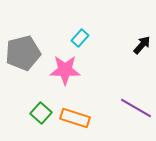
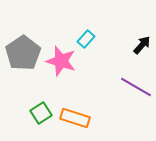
cyan rectangle: moved 6 px right, 1 px down
gray pentagon: rotated 20 degrees counterclockwise
pink star: moved 4 px left, 9 px up; rotated 16 degrees clockwise
purple line: moved 21 px up
green square: rotated 15 degrees clockwise
